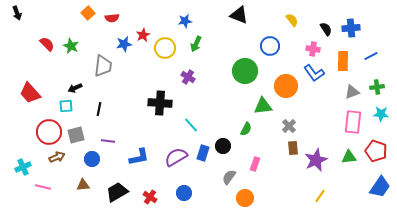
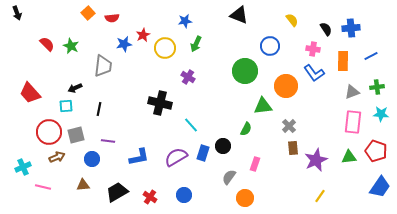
black cross at (160, 103): rotated 10 degrees clockwise
blue circle at (184, 193): moved 2 px down
